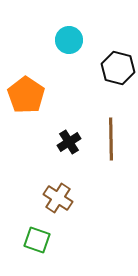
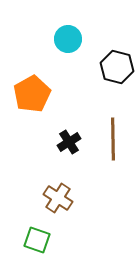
cyan circle: moved 1 px left, 1 px up
black hexagon: moved 1 px left, 1 px up
orange pentagon: moved 6 px right, 1 px up; rotated 9 degrees clockwise
brown line: moved 2 px right
